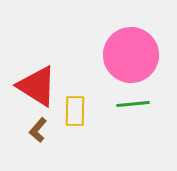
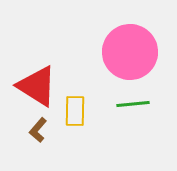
pink circle: moved 1 px left, 3 px up
